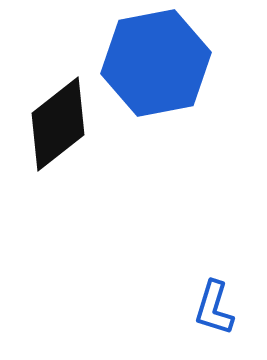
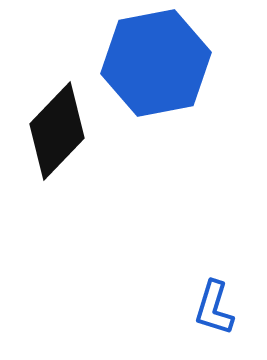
black diamond: moved 1 px left, 7 px down; rotated 8 degrees counterclockwise
